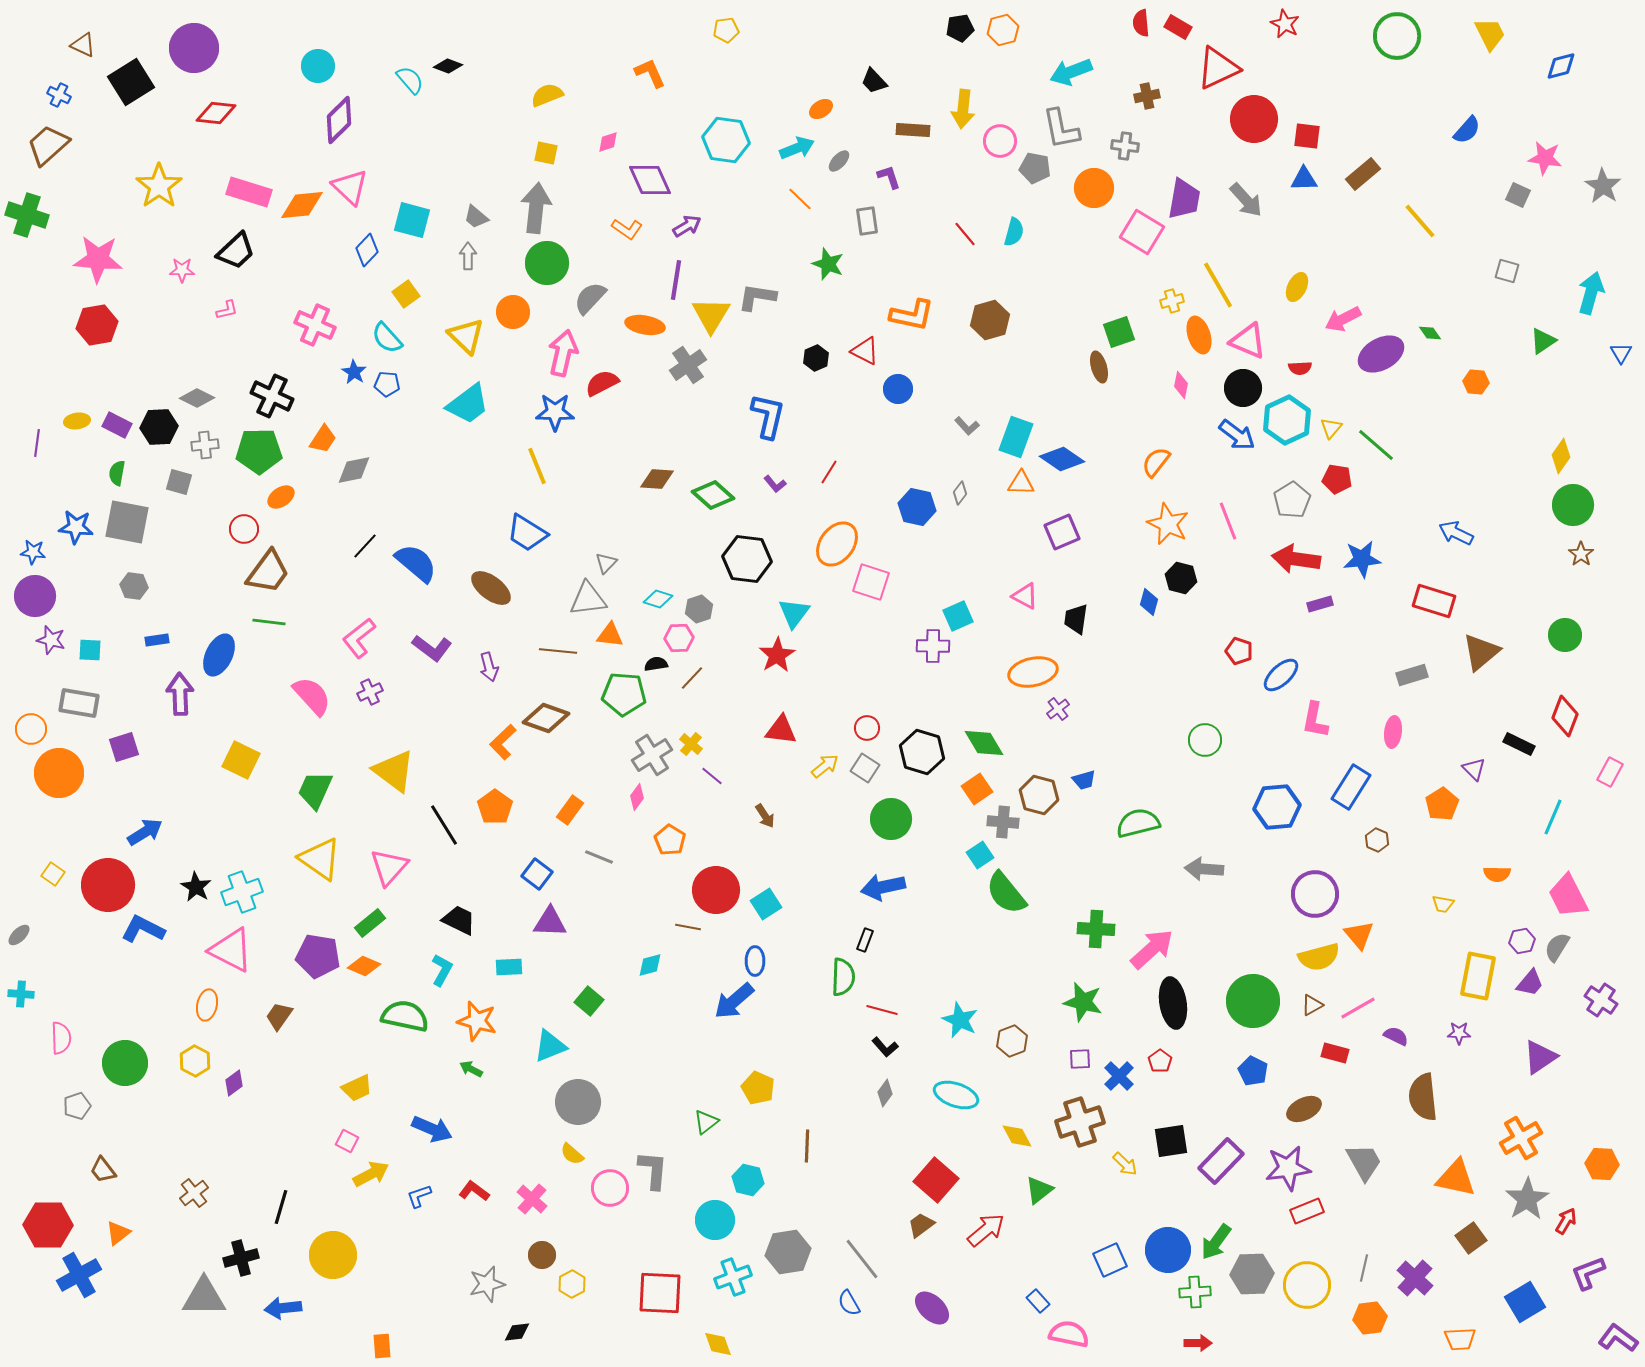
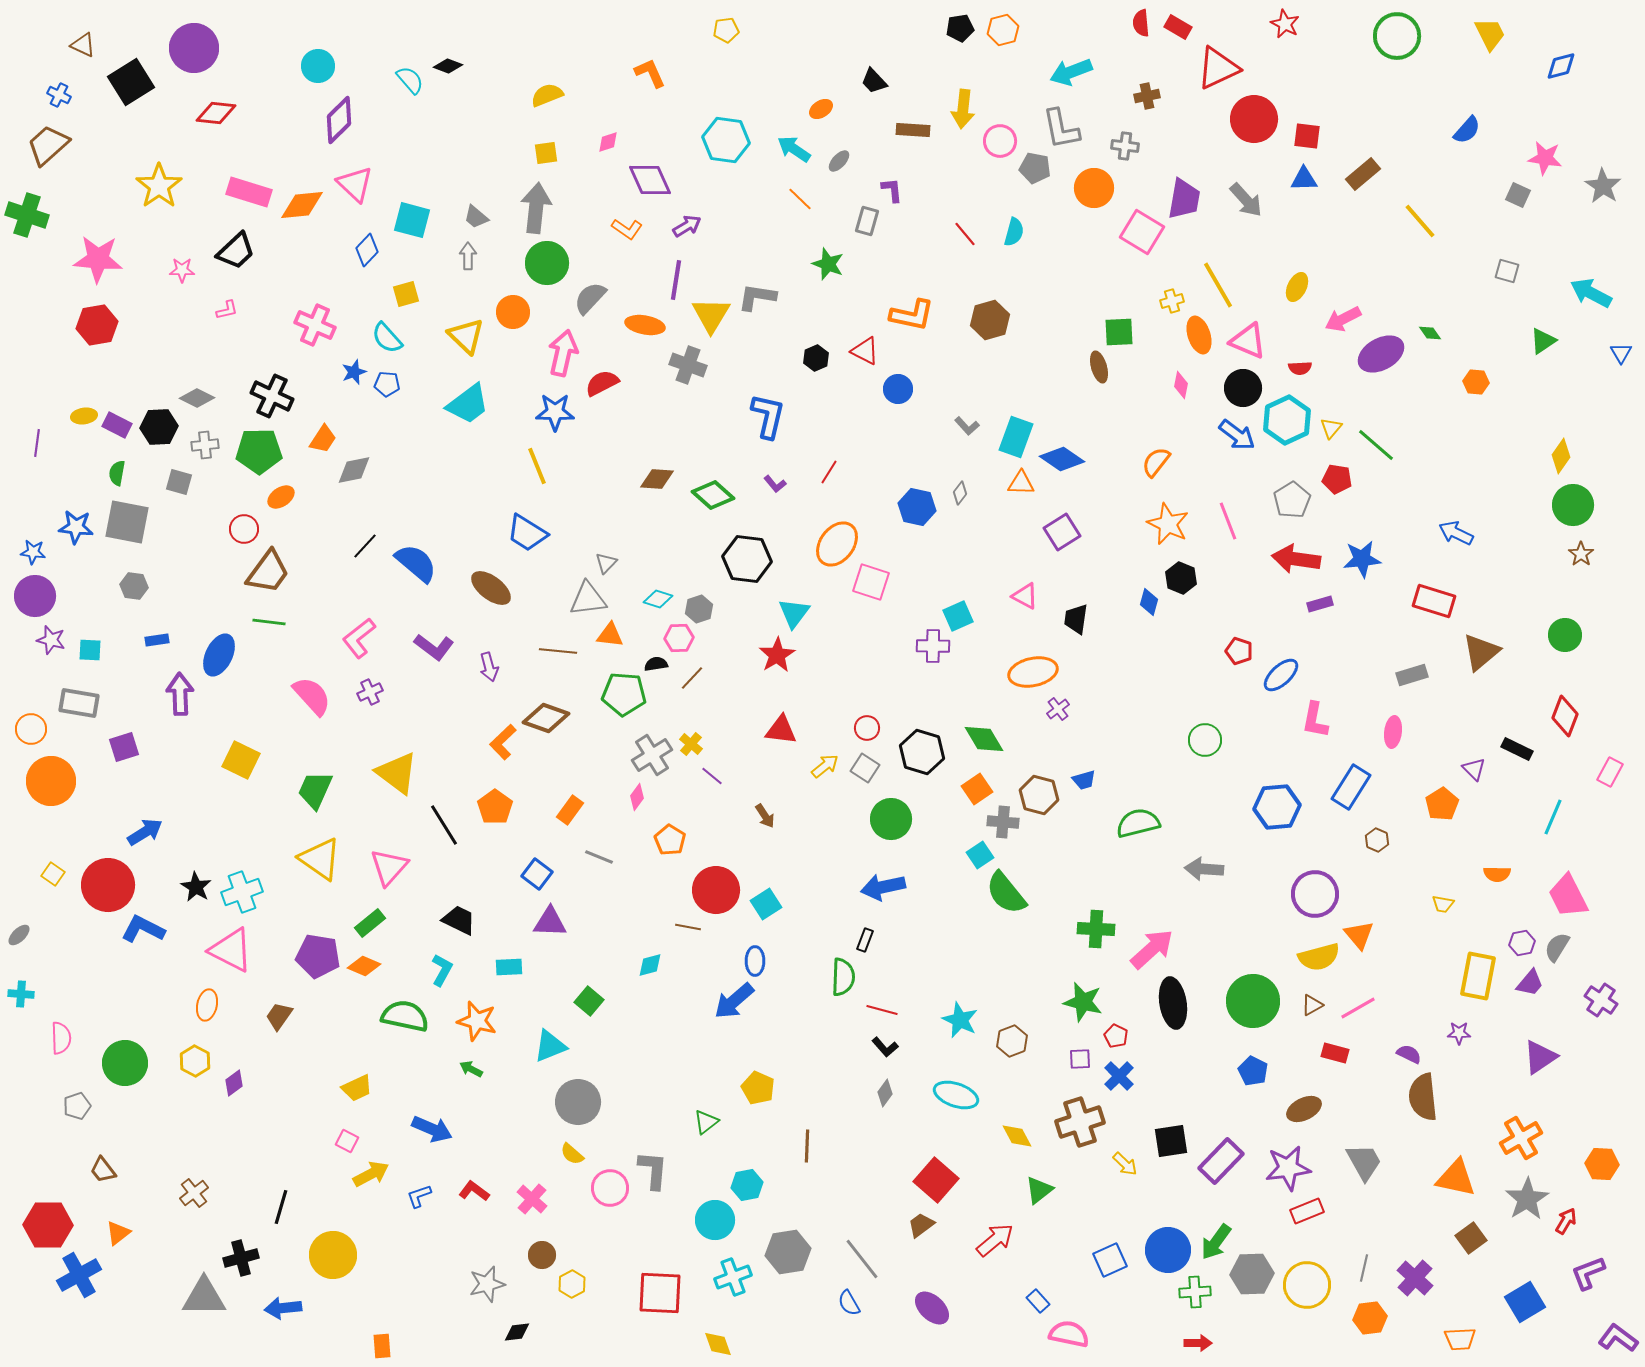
cyan arrow at (797, 148): moved 3 px left, 1 px down; rotated 124 degrees counterclockwise
yellow square at (546, 153): rotated 20 degrees counterclockwise
purple L-shape at (889, 177): moved 3 px right, 13 px down; rotated 12 degrees clockwise
pink triangle at (350, 187): moved 5 px right, 3 px up
gray rectangle at (867, 221): rotated 24 degrees clockwise
cyan arrow at (1591, 293): rotated 78 degrees counterclockwise
yellow square at (406, 294): rotated 20 degrees clockwise
green square at (1119, 332): rotated 16 degrees clockwise
gray cross at (688, 365): rotated 36 degrees counterclockwise
blue star at (354, 372): rotated 20 degrees clockwise
yellow ellipse at (77, 421): moved 7 px right, 5 px up
purple square at (1062, 532): rotated 9 degrees counterclockwise
black hexagon at (1181, 578): rotated 8 degrees clockwise
purple L-shape at (432, 648): moved 2 px right, 1 px up
green diamond at (984, 743): moved 4 px up
black rectangle at (1519, 744): moved 2 px left, 5 px down
yellow triangle at (394, 771): moved 3 px right, 2 px down
orange circle at (59, 773): moved 8 px left, 8 px down
purple hexagon at (1522, 941): moved 2 px down
purple semicircle at (1396, 1036): moved 13 px right, 18 px down
red pentagon at (1160, 1061): moved 44 px left, 25 px up; rotated 10 degrees counterclockwise
cyan hexagon at (748, 1180): moved 1 px left, 5 px down; rotated 24 degrees counterclockwise
red arrow at (986, 1230): moved 9 px right, 10 px down
